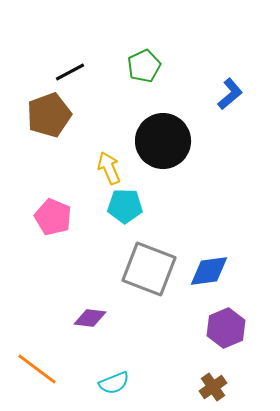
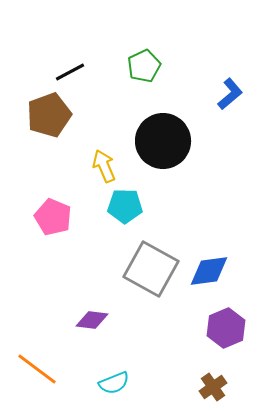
yellow arrow: moved 5 px left, 2 px up
gray square: moved 2 px right; rotated 8 degrees clockwise
purple diamond: moved 2 px right, 2 px down
